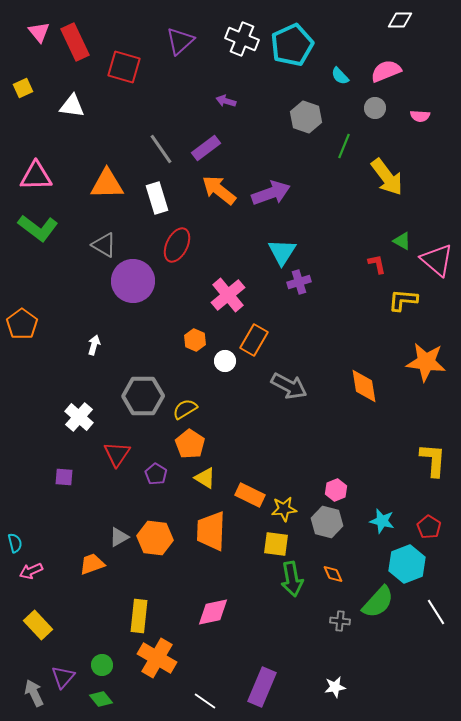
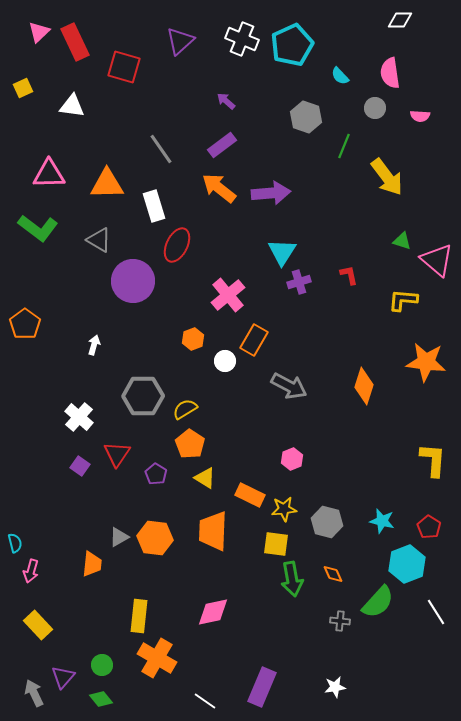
pink triangle at (39, 32): rotated 25 degrees clockwise
pink semicircle at (386, 71): moved 4 px right, 2 px down; rotated 76 degrees counterclockwise
purple arrow at (226, 101): rotated 24 degrees clockwise
purple rectangle at (206, 148): moved 16 px right, 3 px up
pink triangle at (36, 176): moved 13 px right, 2 px up
orange arrow at (219, 190): moved 2 px up
purple arrow at (271, 193): rotated 15 degrees clockwise
white rectangle at (157, 198): moved 3 px left, 8 px down
green triangle at (402, 241): rotated 12 degrees counterclockwise
gray triangle at (104, 245): moved 5 px left, 5 px up
red L-shape at (377, 264): moved 28 px left, 11 px down
orange pentagon at (22, 324): moved 3 px right
orange hexagon at (195, 340): moved 2 px left, 1 px up; rotated 15 degrees clockwise
orange diamond at (364, 386): rotated 27 degrees clockwise
purple square at (64, 477): moved 16 px right, 11 px up; rotated 30 degrees clockwise
pink hexagon at (336, 490): moved 44 px left, 31 px up
orange trapezoid at (211, 531): moved 2 px right
orange trapezoid at (92, 564): rotated 116 degrees clockwise
pink arrow at (31, 571): rotated 50 degrees counterclockwise
